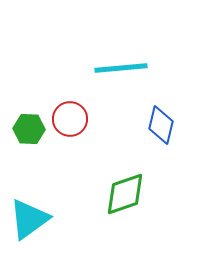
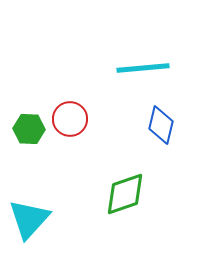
cyan line: moved 22 px right
cyan triangle: rotated 12 degrees counterclockwise
